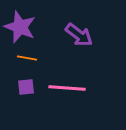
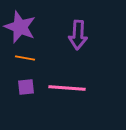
purple arrow: moved 1 px left; rotated 56 degrees clockwise
orange line: moved 2 px left
